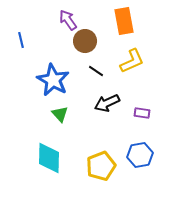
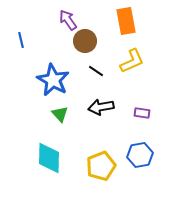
orange rectangle: moved 2 px right
black arrow: moved 6 px left, 4 px down; rotated 15 degrees clockwise
